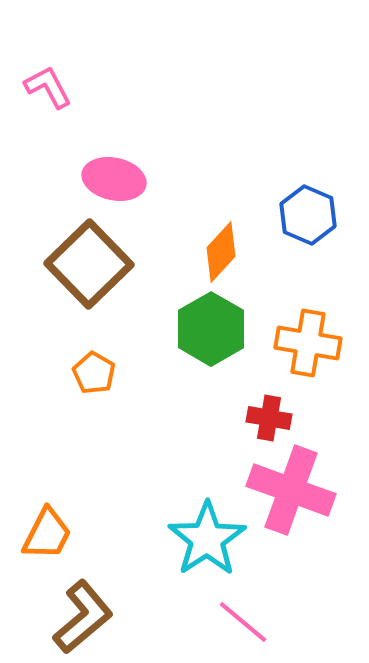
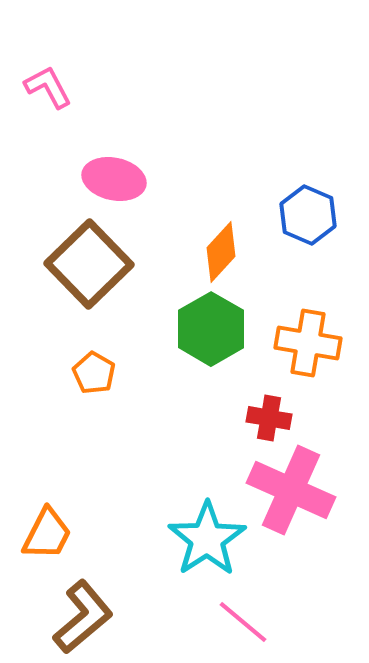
pink cross: rotated 4 degrees clockwise
